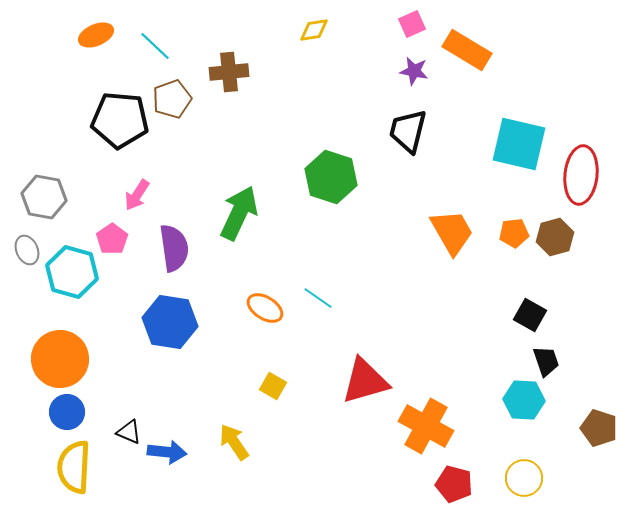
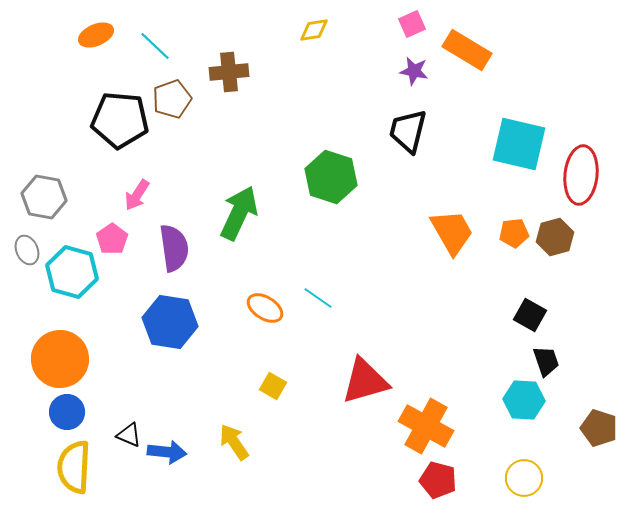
black triangle at (129, 432): moved 3 px down
red pentagon at (454, 484): moved 16 px left, 4 px up
